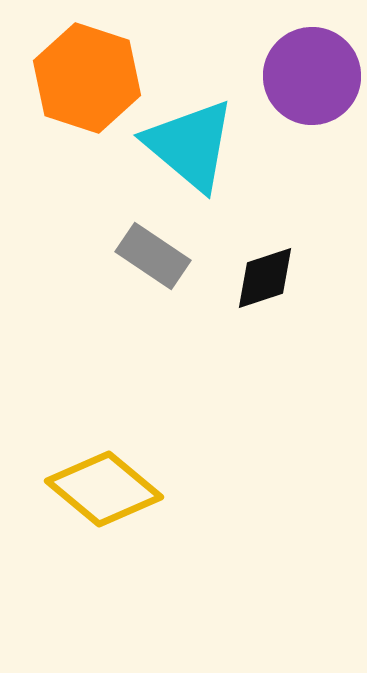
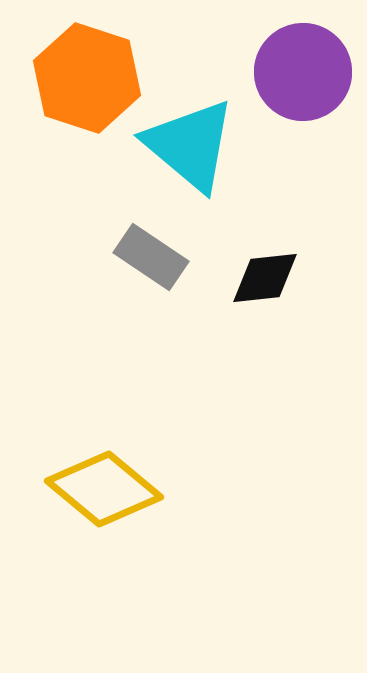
purple circle: moved 9 px left, 4 px up
gray rectangle: moved 2 px left, 1 px down
black diamond: rotated 12 degrees clockwise
